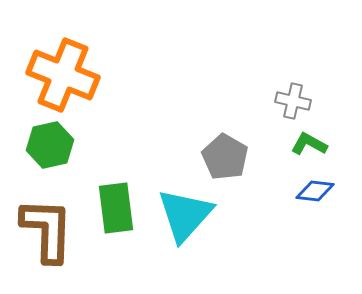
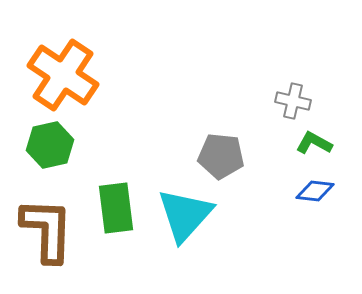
orange cross: rotated 12 degrees clockwise
green L-shape: moved 5 px right, 1 px up
gray pentagon: moved 4 px left, 1 px up; rotated 24 degrees counterclockwise
